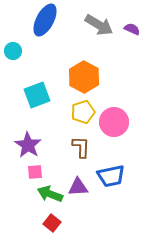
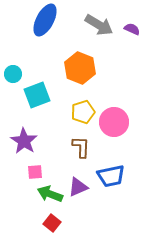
cyan circle: moved 23 px down
orange hexagon: moved 4 px left, 9 px up; rotated 8 degrees counterclockwise
purple star: moved 4 px left, 4 px up
purple triangle: rotated 20 degrees counterclockwise
